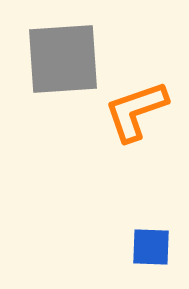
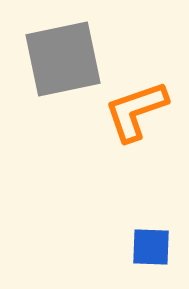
gray square: rotated 8 degrees counterclockwise
